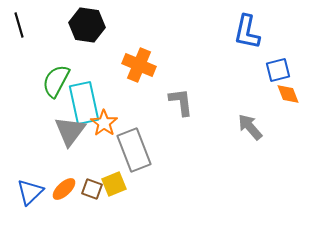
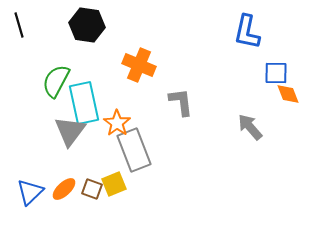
blue square: moved 2 px left, 3 px down; rotated 15 degrees clockwise
orange star: moved 13 px right
